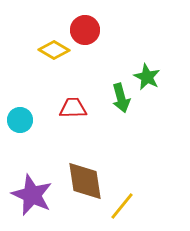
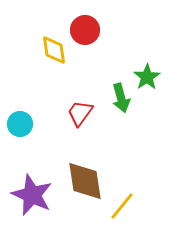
yellow diamond: rotated 52 degrees clockwise
green star: rotated 12 degrees clockwise
red trapezoid: moved 7 px right, 5 px down; rotated 52 degrees counterclockwise
cyan circle: moved 4 px down
